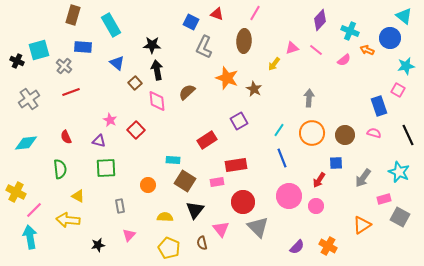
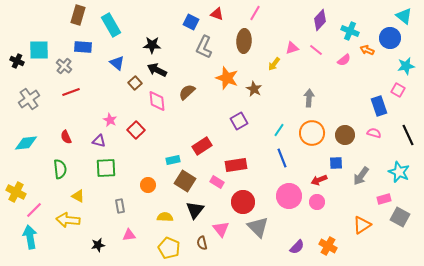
brown rectangle at (73, 15): moved 5 px right
cyan square at (39, 50): rotated 15 degrees clockwise
black arrow at (157, 70): rotated 54 degrees counterclockwise
red rectangle at (207, 140): moved 5 px left, 6 px down
cyan rectangle at (173, 160): rotated 16 degrees counterclockwise
gray arrow at (363, 178): moved 2 px left, 2 px up
red arrow at (319, 180): rotated 35 degrees clockwise
pink rectangle at (217, 182): rotated 40 degrees clockwise
pink circle at (316, 206): moved 1 px right, 4 px up
pink triangle at (129, 235): rotated 40 degrees clockwise
